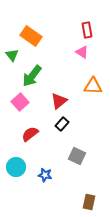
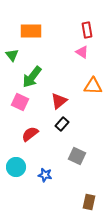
orange rectangle: moved 5 px up; rotated 35 degrees counterclockwise
green arrow: moved 1 px down
pink square: rotated 24 degrees counterclockwise
